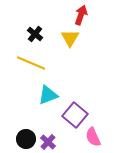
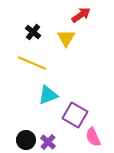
red arrow: rotated 36 degrees clockwise
black cross: moved 2 px left, 2 px up
yellow triangle: moved 4 px left
yellow line: moved 1 px right
purple square: rotated 10 degrees counterclockwise
black circle: moved 1 px down
